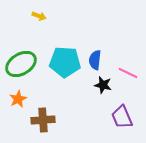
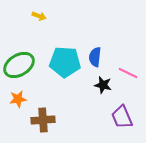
blue semicircle: moved 3 px up
green ellipse: moved 2 px left, 1 px down
orange star: rotated 18 degrees clockwise
